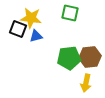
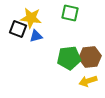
yellow arrow: moved 2 px right, 2 px up; rotated 60 degrees clockwise
